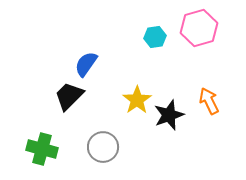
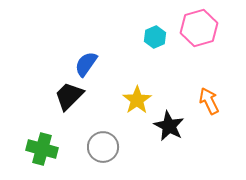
cyan hexagon: rotated 15 degrees counterclockwise
black star: moved 11 px down; rotated 24 degrees counterclockwise
